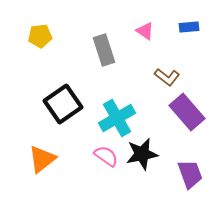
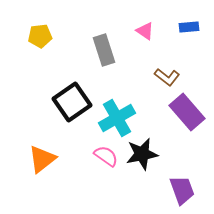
black square: moved 9 px right, 2 px up
purple trapezoid: moved 8 px left, 16 px down
